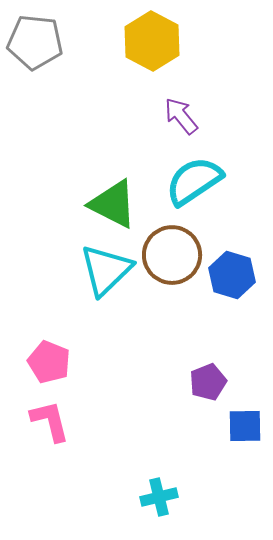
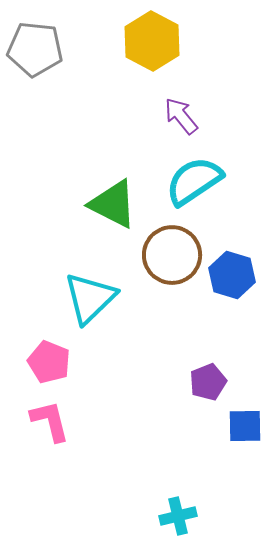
gray pentagon: moved 7 px down
cyan triangle: moved 16 px left, 28 px down
cyan cross: moved 19 px right, 19 px down
